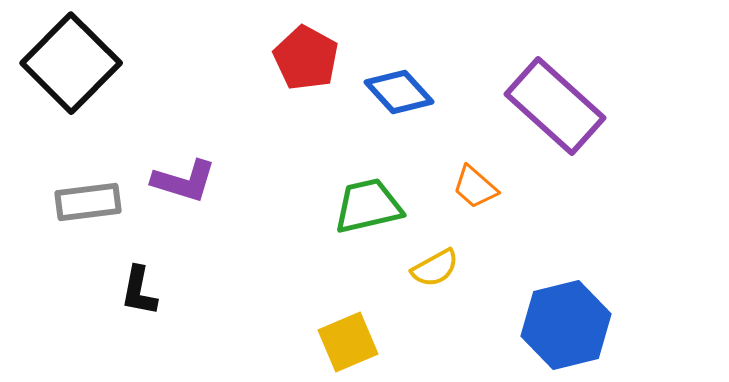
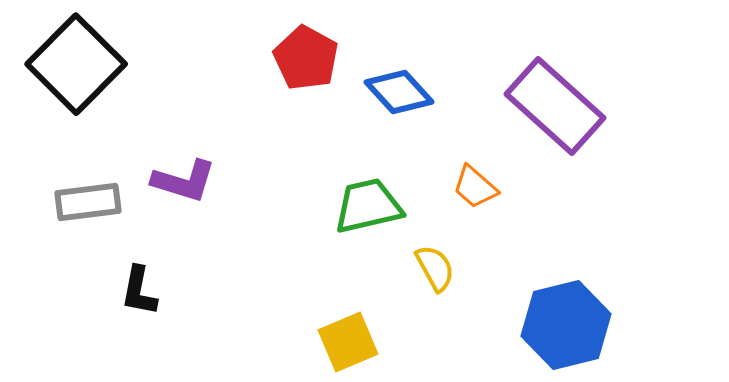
black square: moved 5 px right, 1 px down
yellow semicircle: rotated 90 degrees counterclockwise
